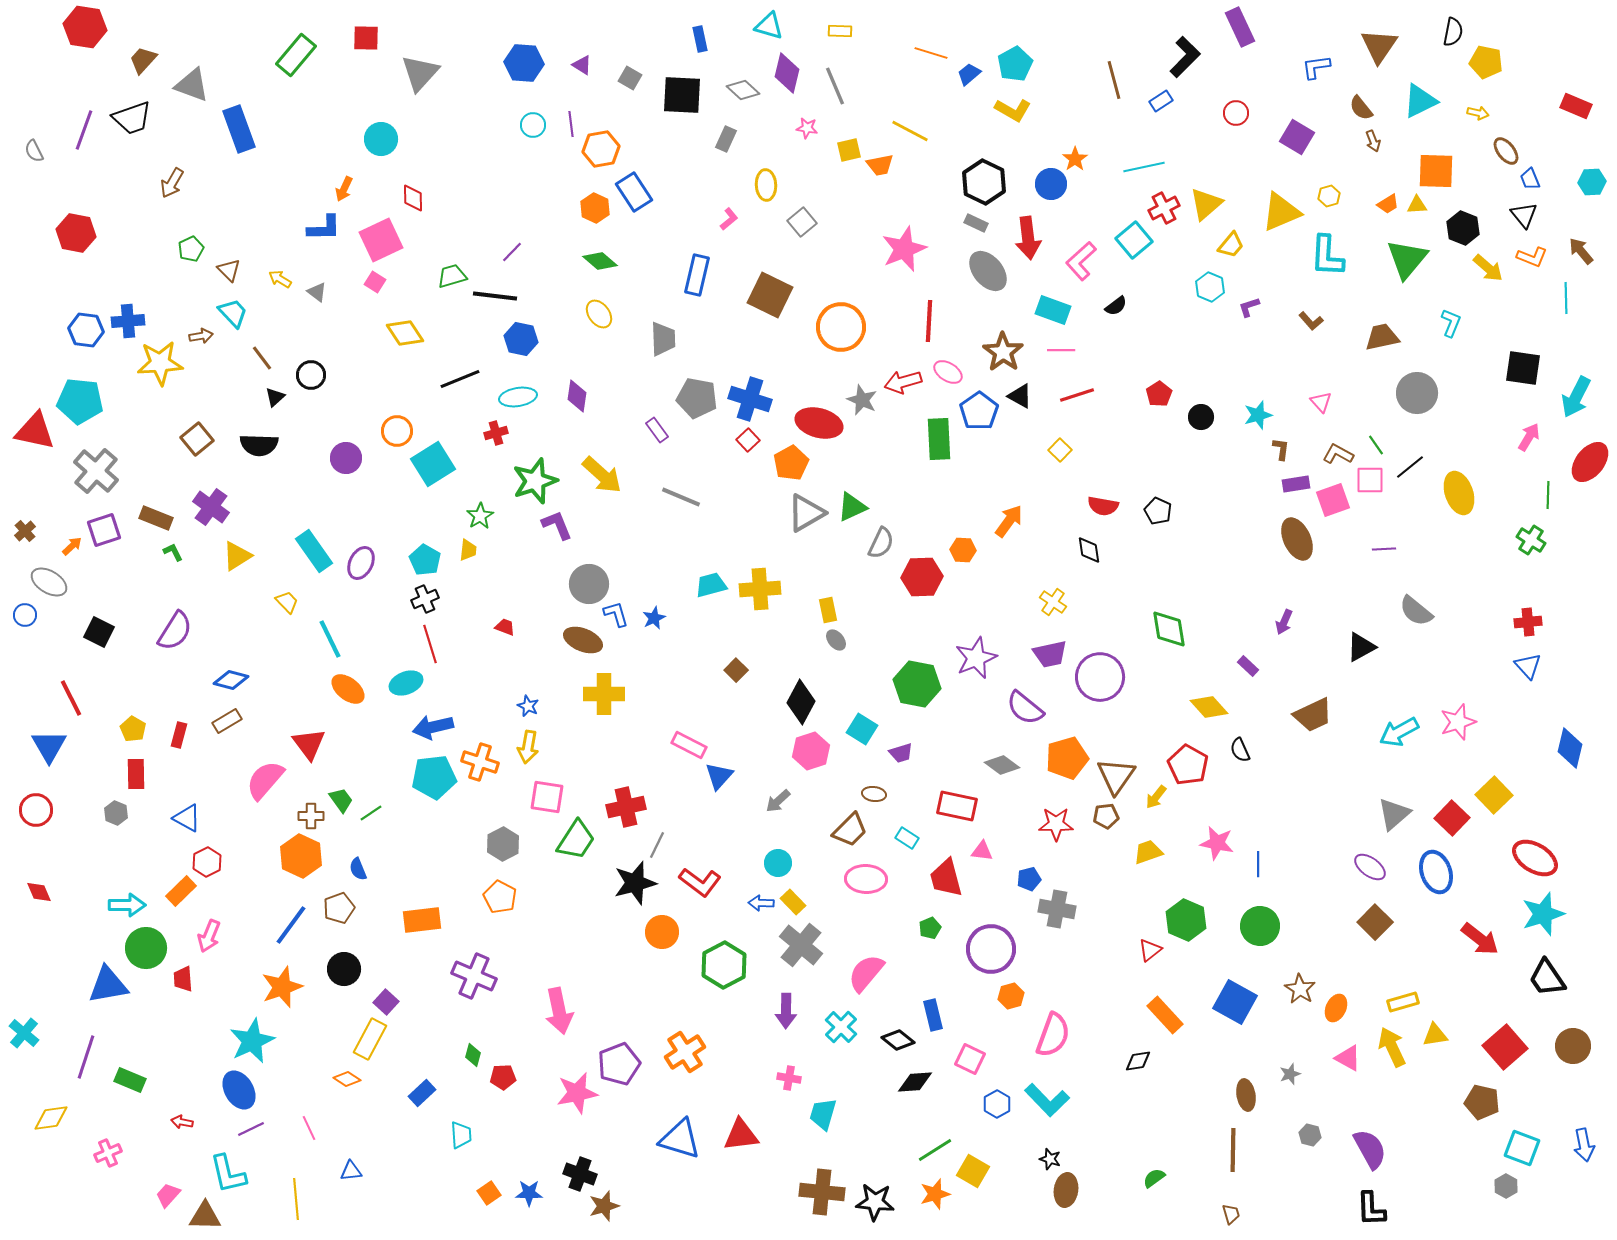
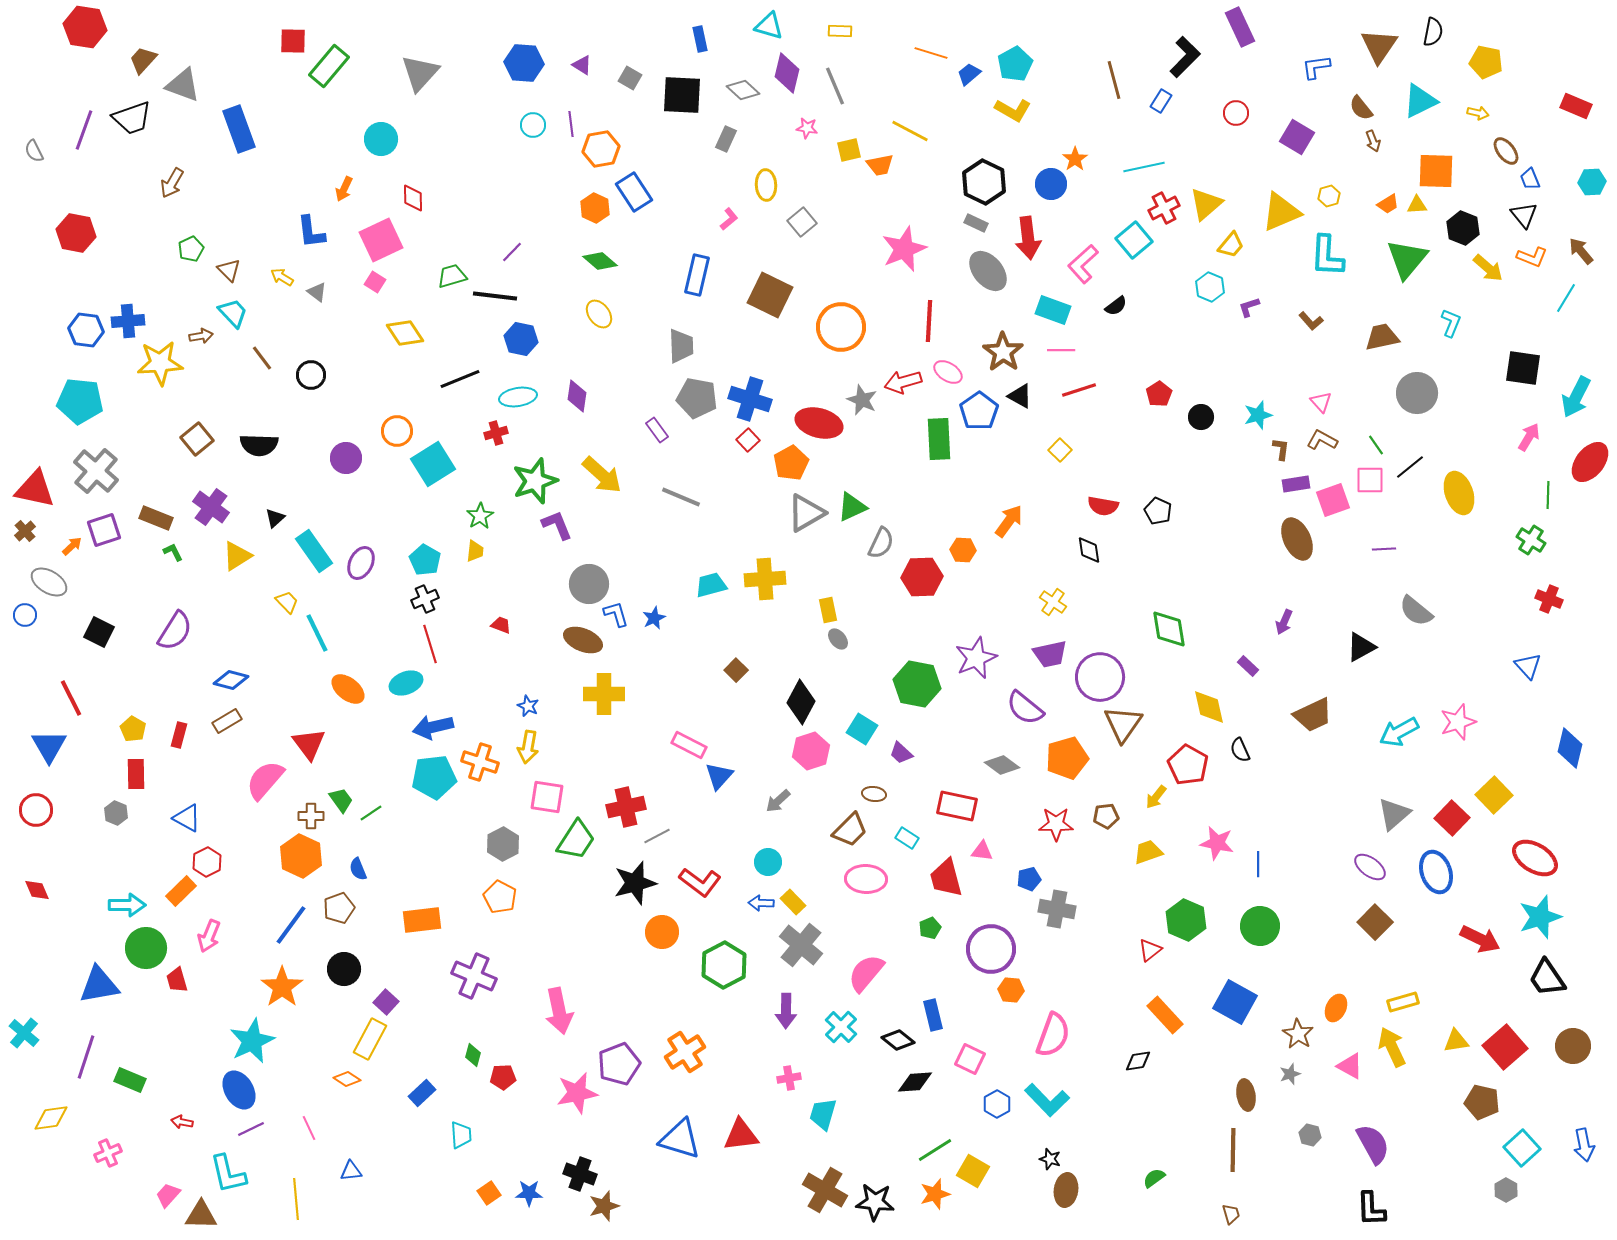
black semicircle at (1453, 32): moved 20 px left
red square at (366, 38): moved 73 px left, 3 px down
green rectangle at (296, 55): moved 33 px right, 11 px down
gray triangle at (192, 85): moved 9 px left
blue rectangle at (1161, 101): rotated 25 degrees counterclockwise
blue L-shape at (324, 228): moved 13 px left, 4 px down; rotated 84 degrees clockwise
pink L-shape at (1081, 261): moved 2 px right, 3 px down
yellow arrow at (280, 279): moved 2 px right, 2 px up
cyan line at (1566, 298): rotated 32 degrees clockwise
gray trapezoid at (663, 339): moved 18 px right, 7 px down
red line at (1077, 395): moved 2 px right, 5 px up
black triangle at (275, 397): moved 121 px down
red triangle at (35, 431): moved 58 px down
brown L-shape at (1338, 454): moved 16 px left, 14 px up
yellow trapezoid at (468, 550): moved 7 px right, 1 px down
yellow cross at (760, 589): moved 5 px right, 10 px up
red cross at (1528, 622): moved 21 px right, 23 px up; rotated 28 degrees clockwise
red trapezoid at (505, 627): moved 4 px left, 2 px up
cyan line at (330, 639): moved 13 px left, 6 px up
gray ellipse at (836, 640): moved 2 px right, 1 px up
yellow diamond at (1209, 707): rotated 30 degrees clockwise
purple trapezoid at (901, 753): rotated 60 degrees clockwise
brown triangle at (1116, 776): moved 7 px right, 52 px up
gray line at (657, 845): moved 9 px up; rotated 36 degrees clockwise
cyan circle at (778, 863): moved 10 px left, 1 px up
red diamond at (39, 892): moved 2 px left, 2 px up
cyan star at (1543, 914): moved 3 px left, 3 px down
red arrow at (1480, 939): rotated 12 degrees counterclockwise
red trapezoid at (183, 979): moved 6 px left, 1 px down; rotated 12 degrees counterclockwise
blue triangle at (108, 985): moved 9 px left
orange star at (282, 987): rotated 15 degrees counterclockwise
brown star at (1300, 989): moved 2 px left, 45 px down
orange hexagon at (1011, 996): moved 6 px up; rotated 20 degrees clockwise
yellow triangle at (1435, 1035): moved 21 px right, 6 px down
pink triangle at (1348, 1058): moved 2 px right, 8 px down
pink cross at (789, 1078): rotated 20 degrees counterclockwise
cyan square at (1522, 1148): rotated 27 degrees clockwise
purple semicircle at (1370, 1149): moved 3 px right, 5 px up
gray hexagon at (1506, 1186): moved 4 px down
brown cross at (822, 1192): moved 3 px right, 2 px up; rotated 24 degrees clockwise
brown triangle at (205, 1216): moved 4 px left, 1 px up
